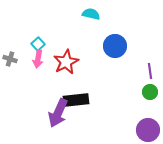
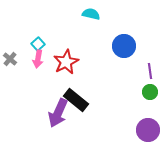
blue circle: moved 9 px right
gray cross: rotated 24 degrees clockwise
black rectangle: rotated 45 degrees clockwise
